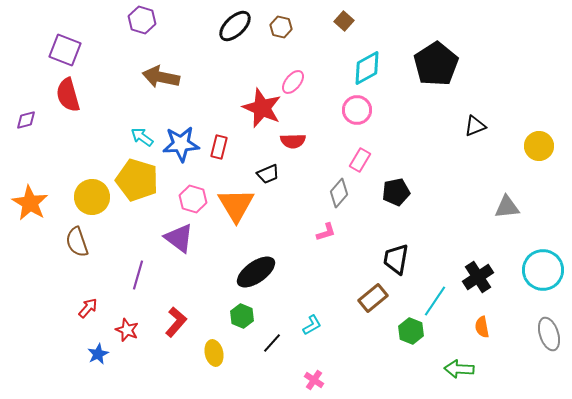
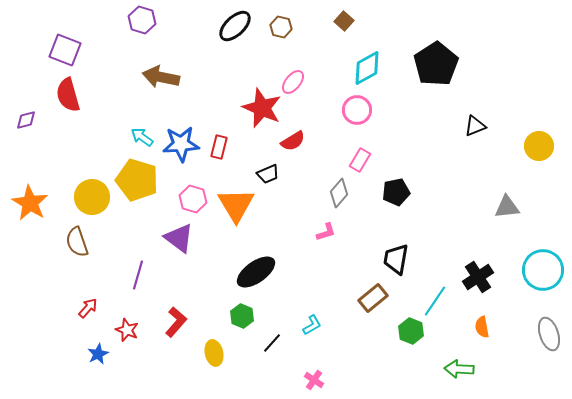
red semicircle at (293, 141): rotated 30 degrees counterclockwise
